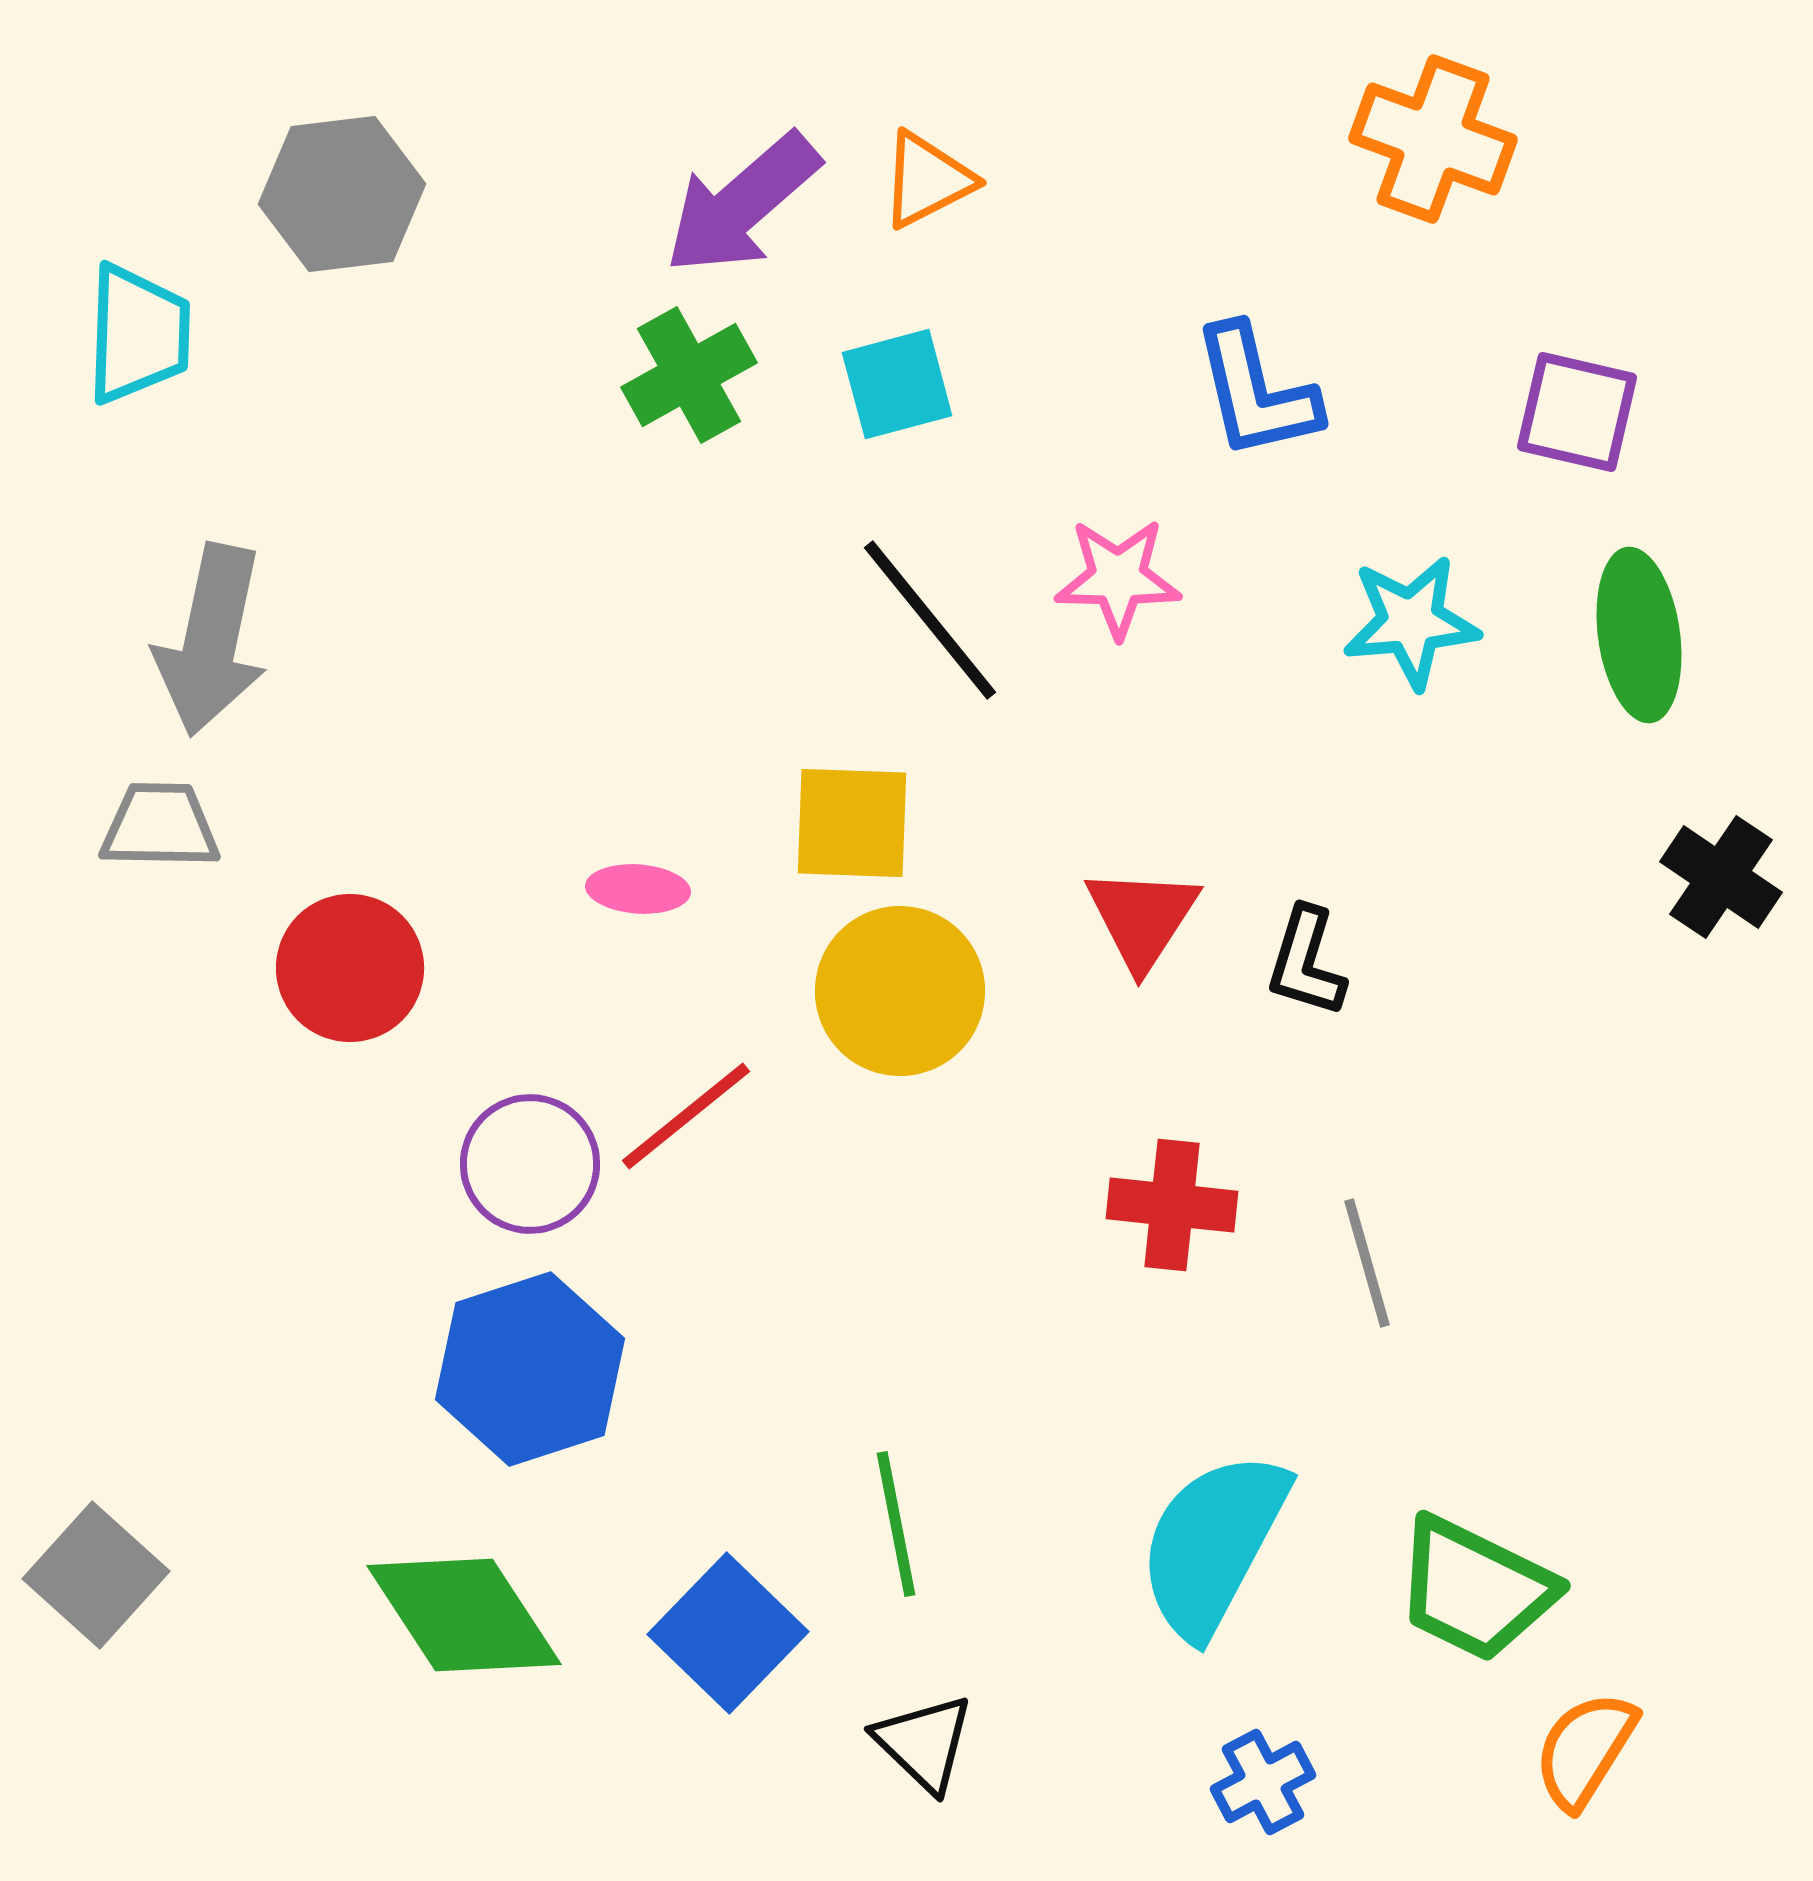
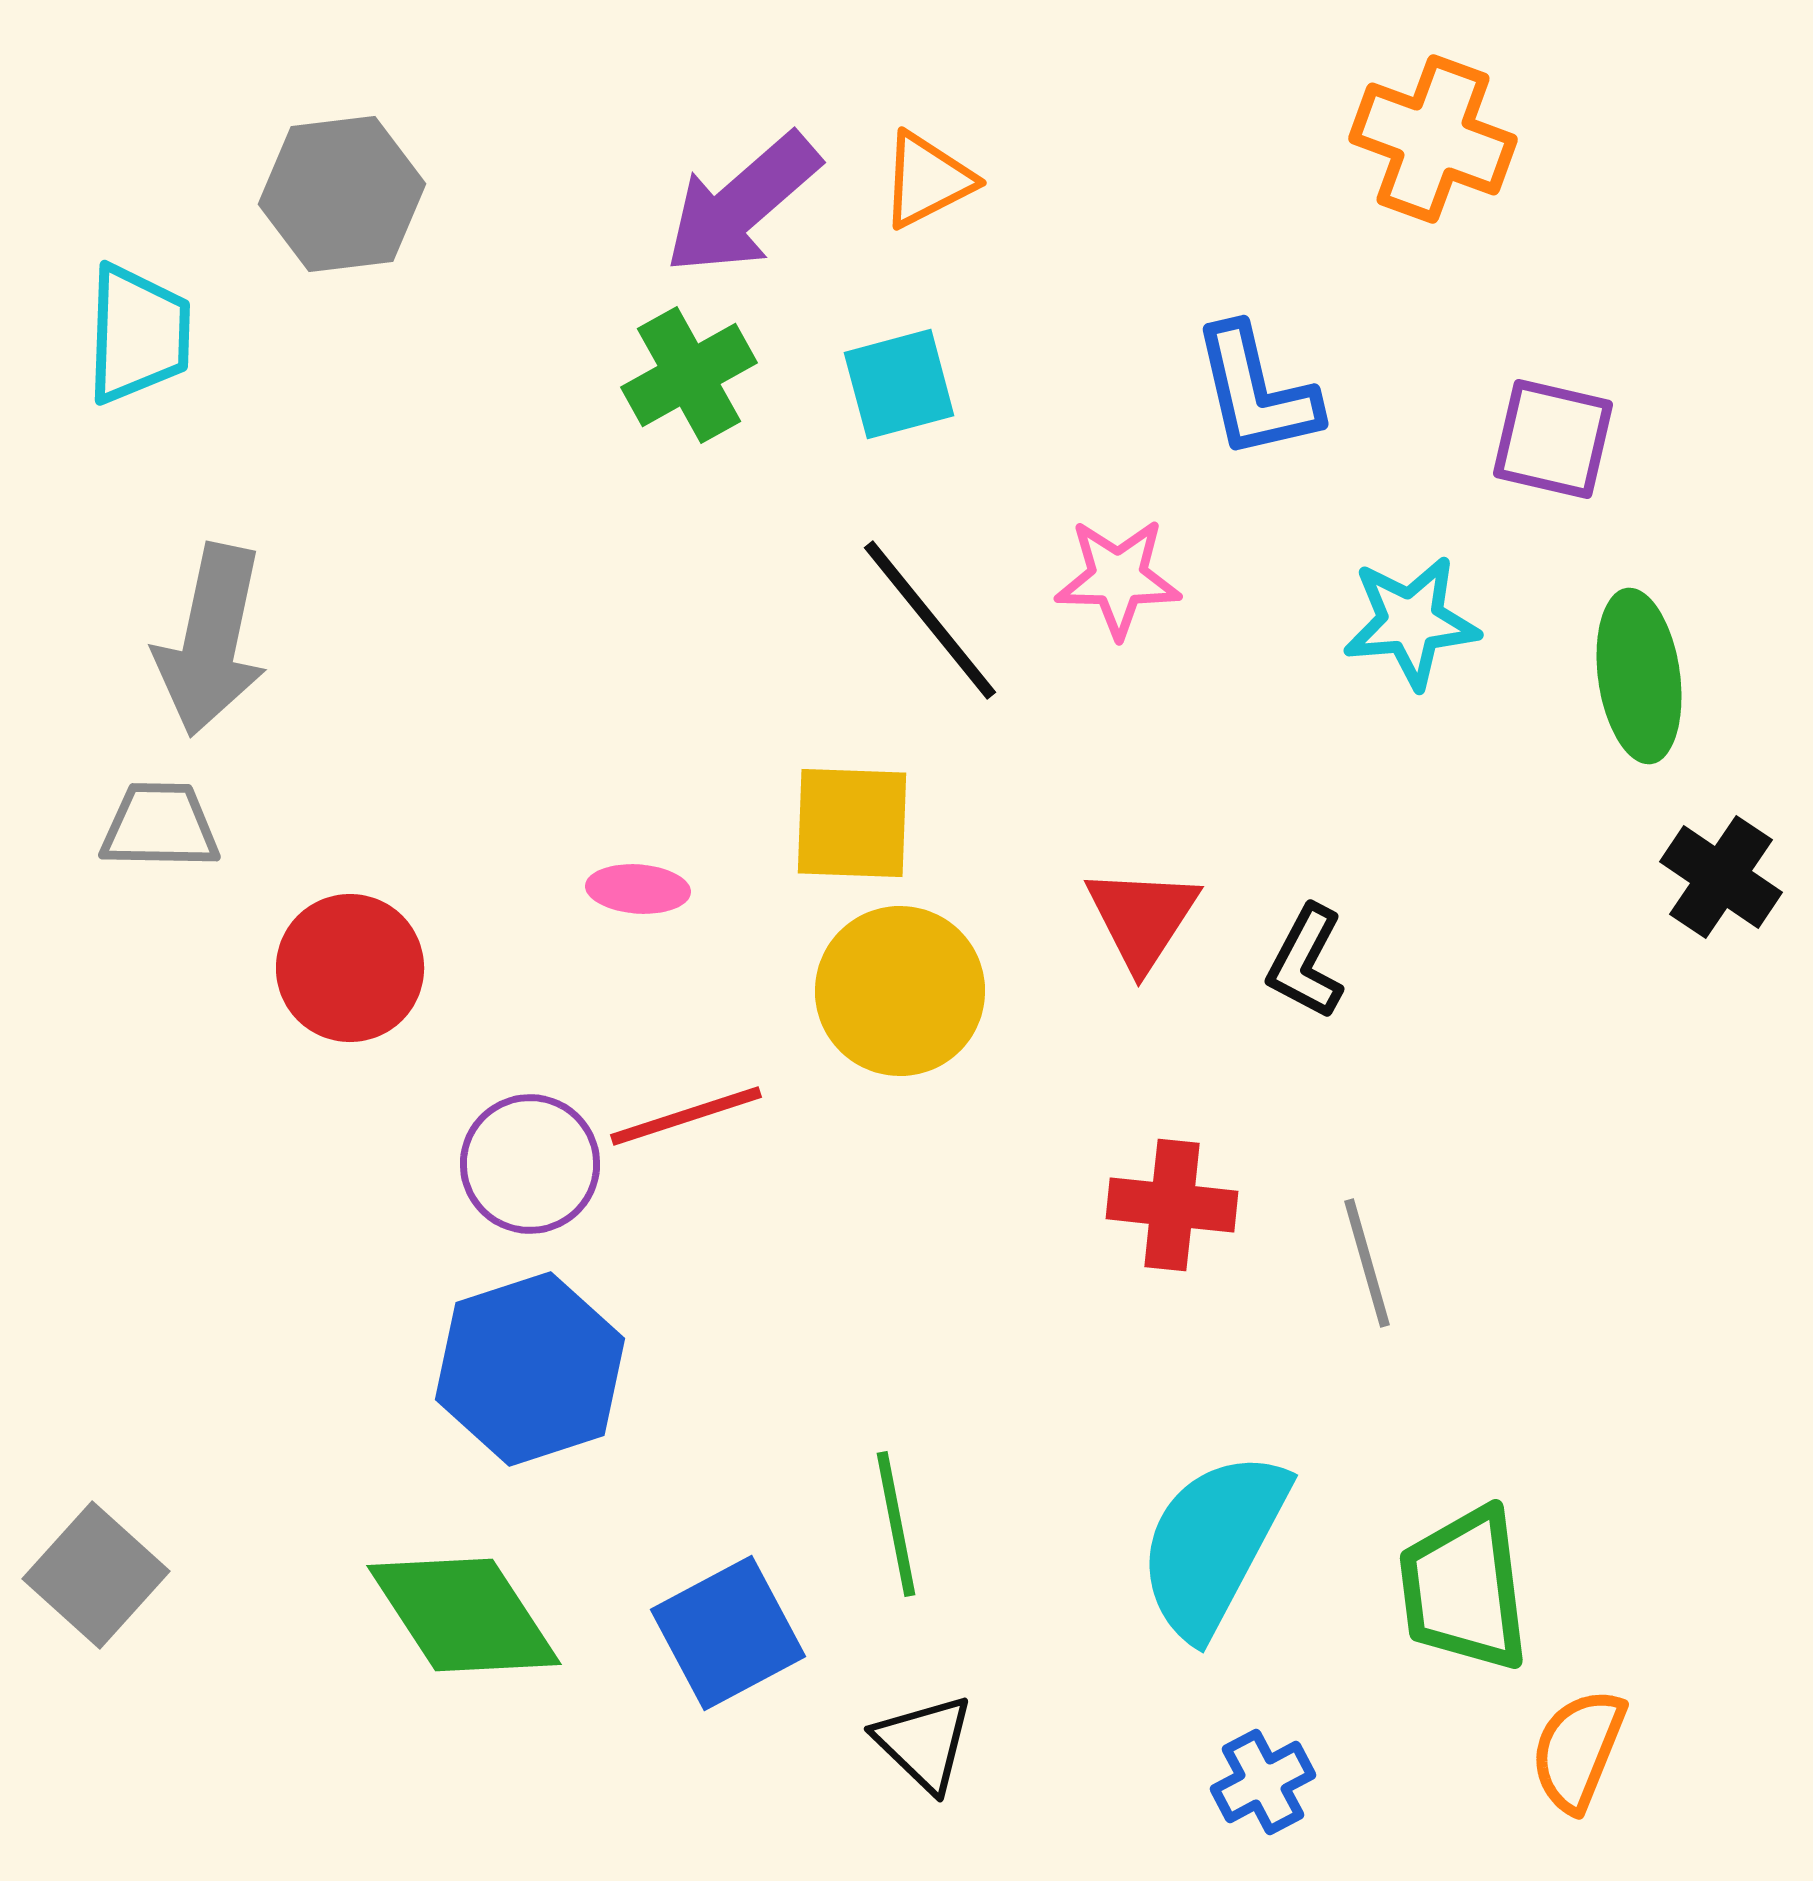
cyan square: moved 2 px right
purple square: moved 24 px left, 27 px down
green ellipse: moved 41 px down
black L-shape: rotated 11 degrees clockwise
red line: rotated 21 degrees clockwise
green trapezoid: moved 11 px left; rotated 57 degrees clockwise
blue square: rotated 18 degrees clockwise
orange semicircle: moved 7 px left; rotated 10 degrees counterclockwise
